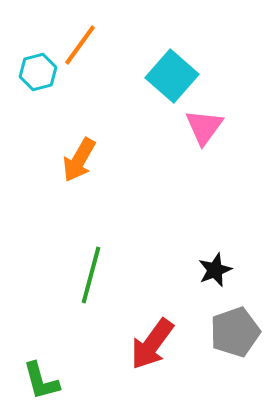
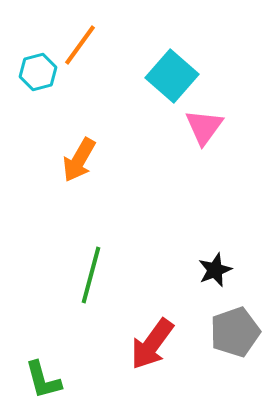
green L-shape: moved 2 px right, 1 px up
